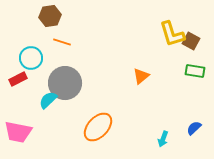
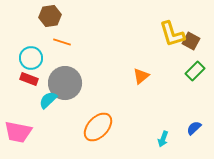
green rectangle: rotated 54 degrees counterclockwise
red rectangle: moved 11 px right; rotated 48 degrees clockwise
